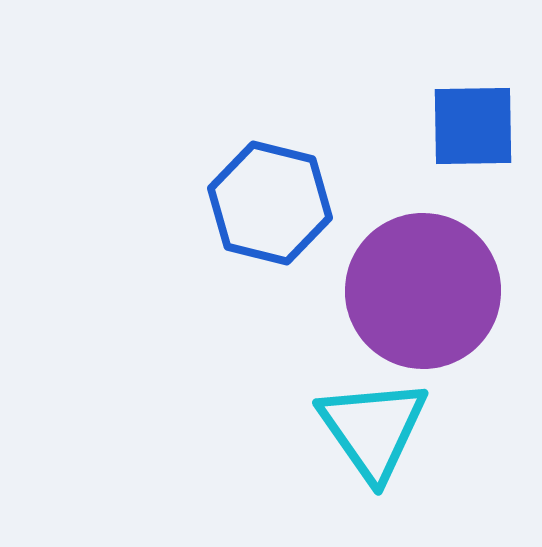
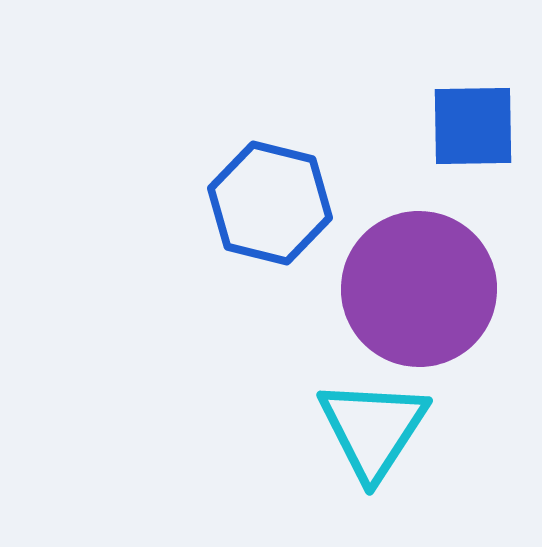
purple circle: moved 4 px left, 2 px up
cyan triangle: rotated 8 degrees clockwise
